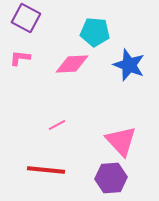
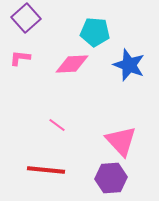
purple square: rotated 20 degrees clockwise
pink line: rotated 66 degrees clockwise
